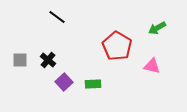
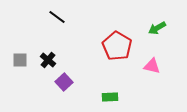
green rectangle: moved 17 px right, 13 px down
